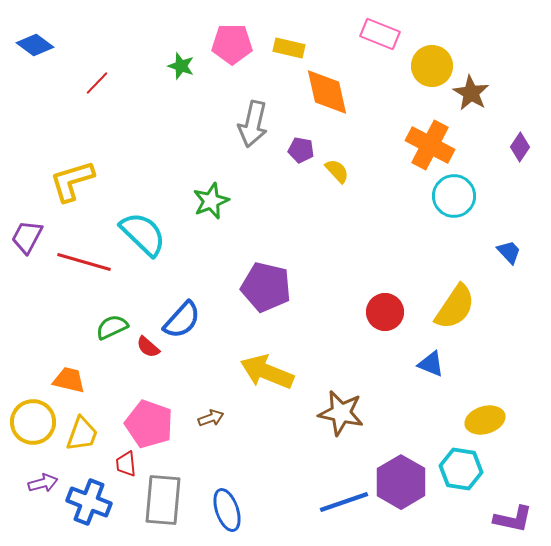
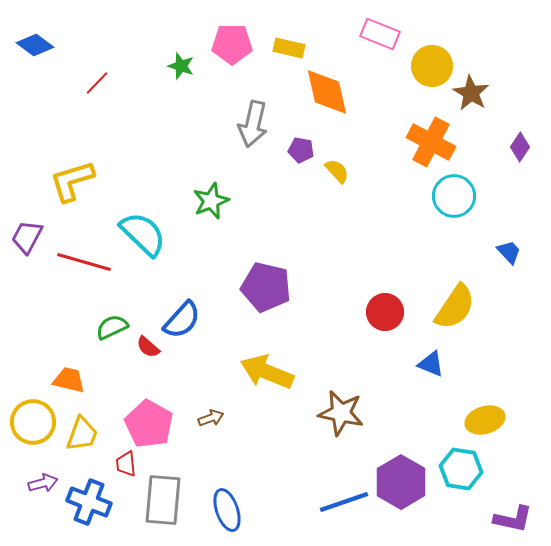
orange cross at (430, 145): moved 1 px right, 3 px up
pink pentagon at (149, 424): rotated 9 degrees clockwise
